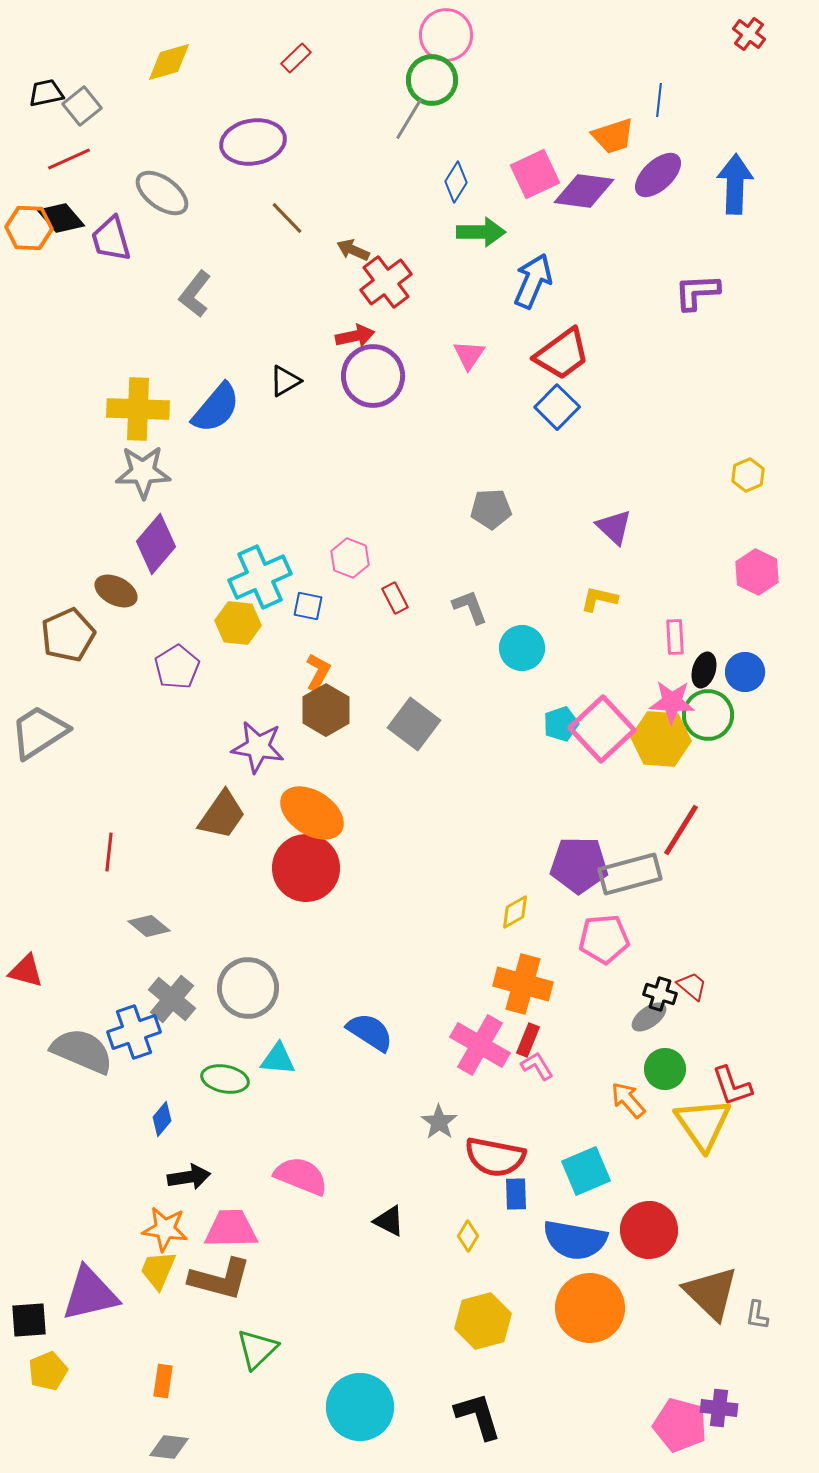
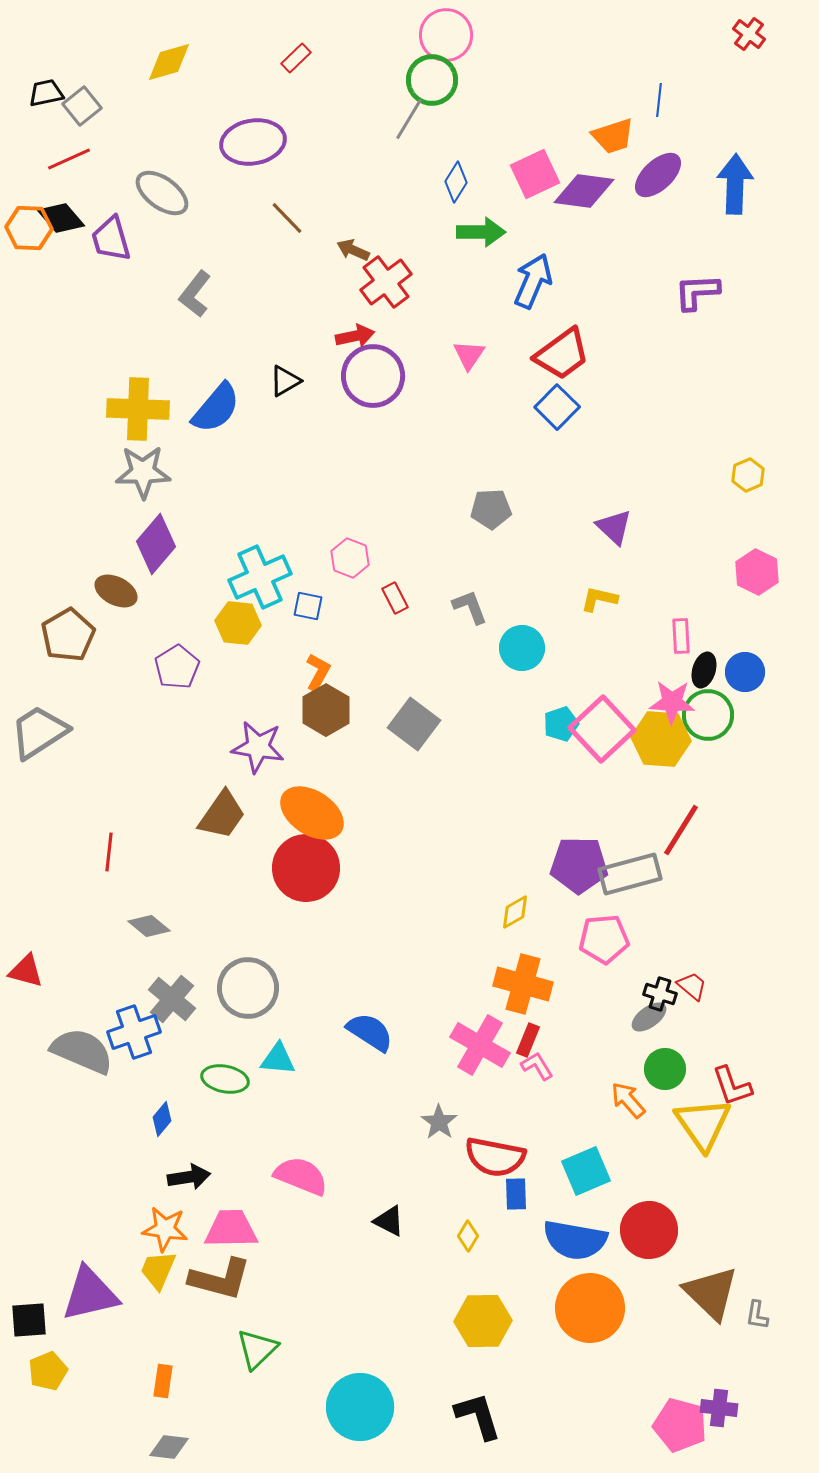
brown pentagon at (68, 635): rotated 6 degrees counterclockwise
pink rectangle at (675, 637): moved 6 px right, 1 px up
yellow hexagon at (483, 1321): rotated 14 degrees clockwise
